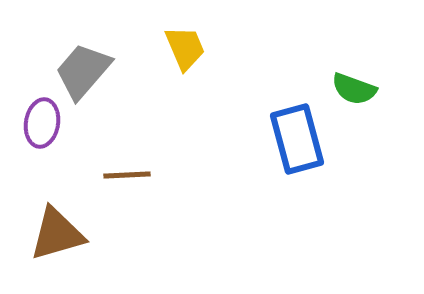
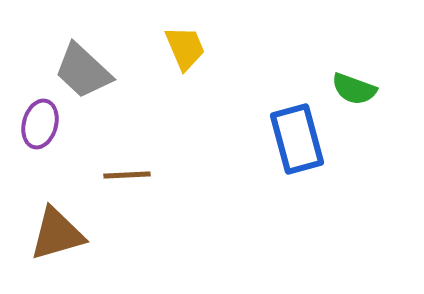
gray trapezoid: rotated 88 degrees counterclockwise
purple ellipse: moved 2 px left, 1 px down; rotated 6 degrees clockwise
